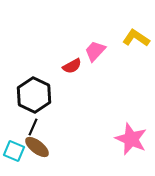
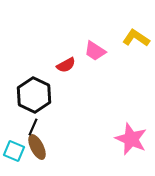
pink trapezoid: rotated 100 degrees counterclockwise
red semicircle: moved 6 px left, 1 px up
brown ellipse: rotated 25 degrees clockwise
